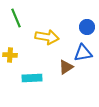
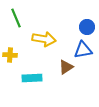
yellow arrow: moved 3 px left, 2 px down
blue triangle: moved 3 px up
